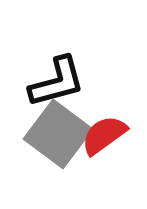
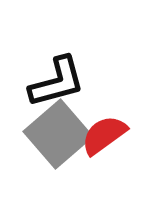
gray square: rotated 12 degrees clockwise
